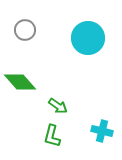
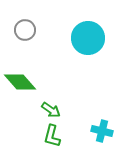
green arrow: moved 7 px left, 4 px down
